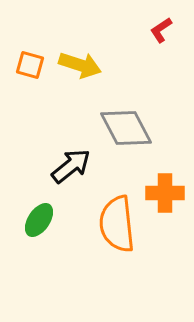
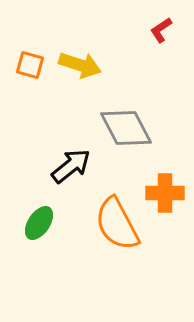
green ellipse: moved 3 px down
orange semicircle: rotated 22 degrees counterclockwise
